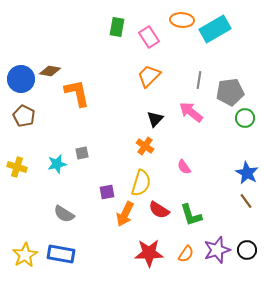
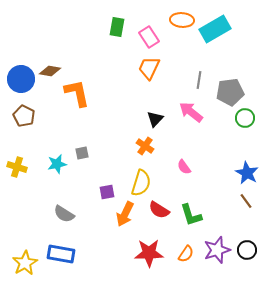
orange trapezoid: moved 8 px up; rotated 20 degrees counterclockwise
yellow star: moved 8 px down
